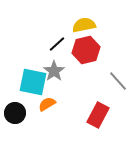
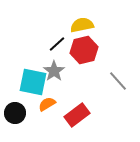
yellow semicircle: moved 2 px left
red hexagon: moved 2 px left
red rectangle: moved 21 px left; rotated 25 degrees clockwise
